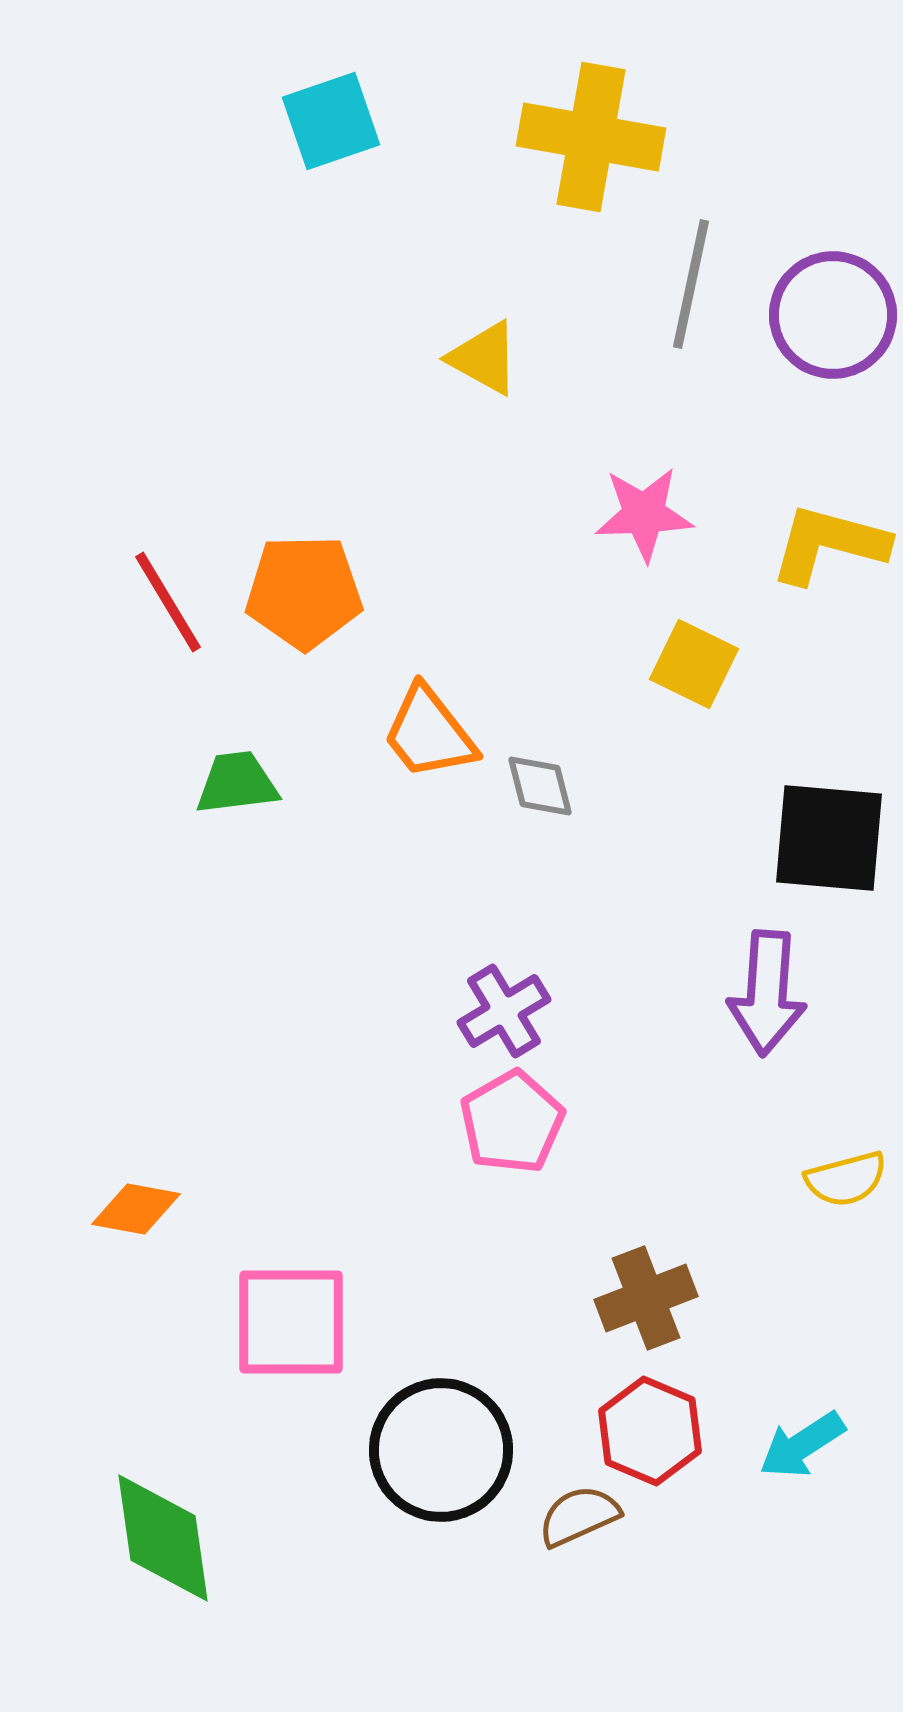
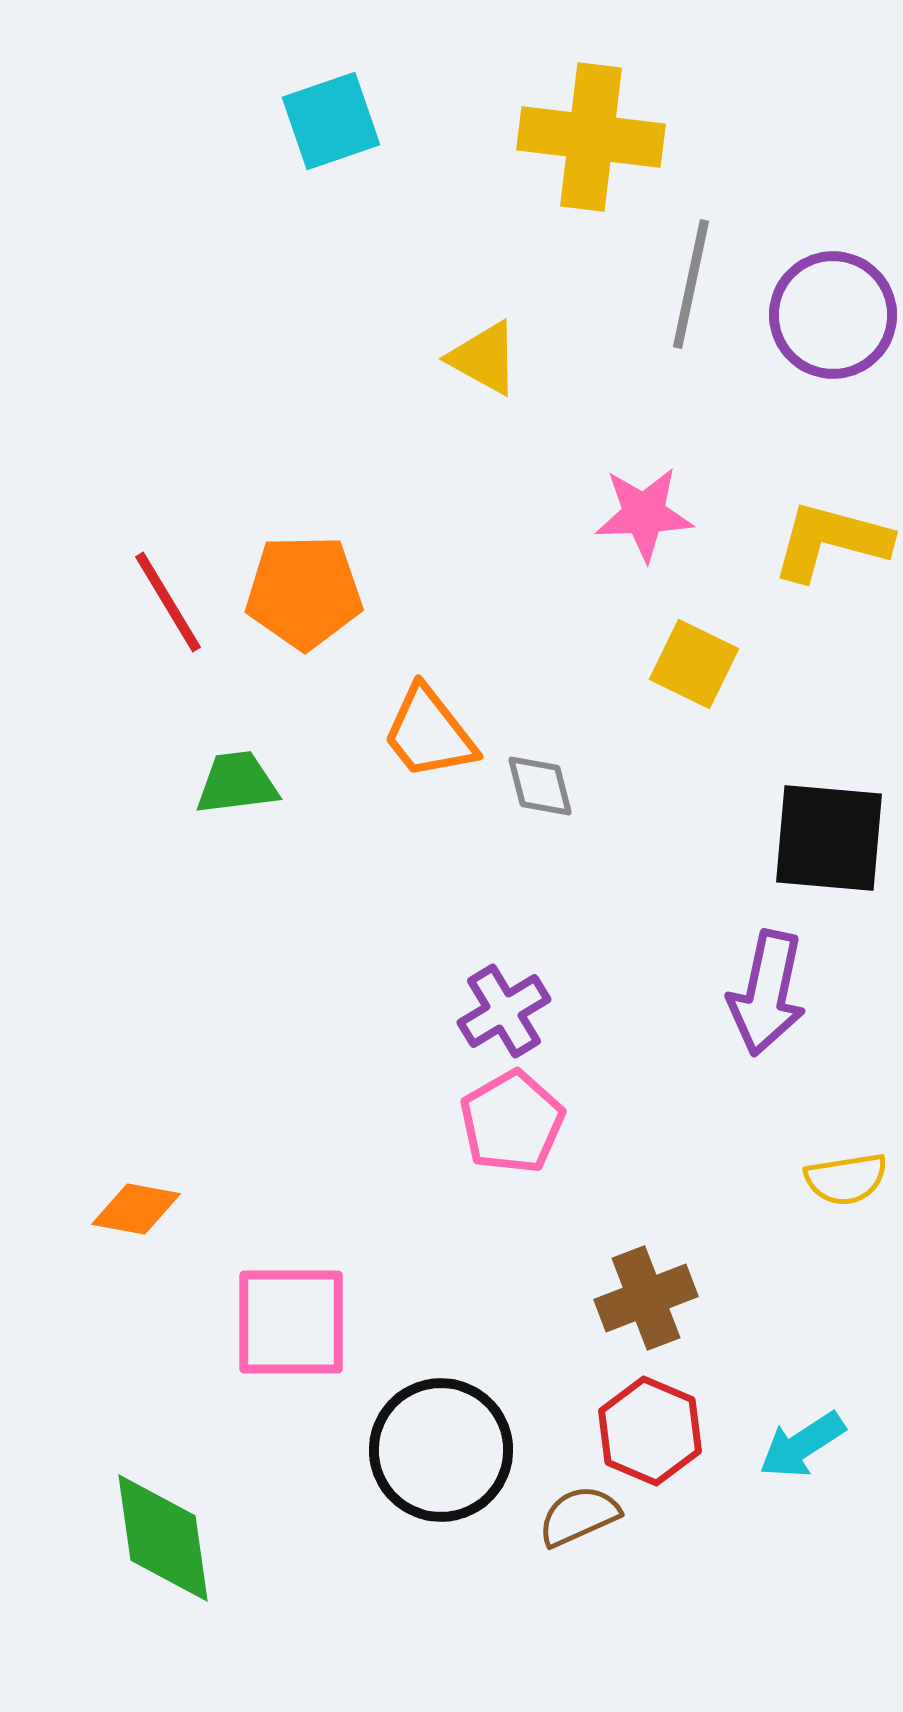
yellow cross: rotated 3 degrees counterclockwise
yellow L-shape: moved 2 px right, 3 px up
purple arrow: rotated 8 degrees clockwise
yellow semicircle: rotated 6 degrees clockwise
